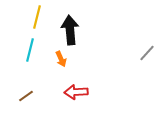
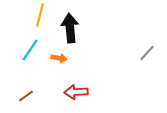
yellow line: moved 3 px right, 2 px up
black arrow: moved 2 px up
cyan line: rotated 20 degrees clockwise
orange arrow: moved 2 px left, 1 px up; rotated 56 degrees counterclockwise
